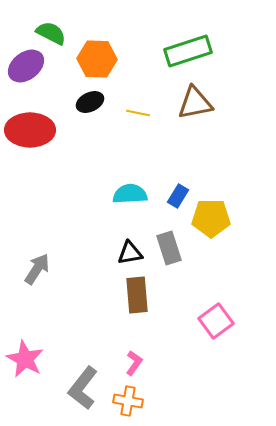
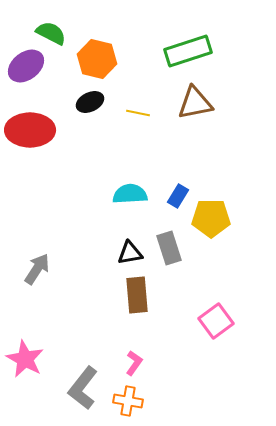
orange hexagon: rotated 12 degrees clockwise
